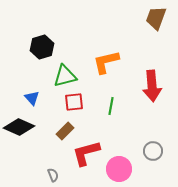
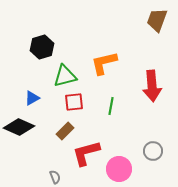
brown trapezoid: moved 1 px right, 2 px down
orange L-shape: moved 2 px left, 1 px down
blue triangle: rotated 42 degrees clockwise
gray semicircle: moved 2 px right, 2 px down
